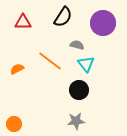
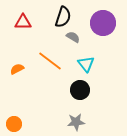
black semicircle: rotated 15 degrees counterclockwise
gray semicircle: moved 4 px left, 8 px up; rotated 16 degrees clockwise
black circle: moved 1 px right
gray star: moved 1 px down
